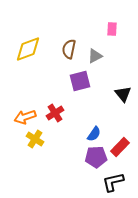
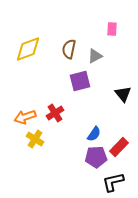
red rectangle: moved 1 px left
